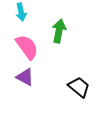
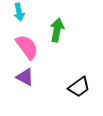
cyan arrow: moved 2 px left
green arrow: moved 2 px left, 1 px up
black trapezoid: rotated 105 degrees clockwise
